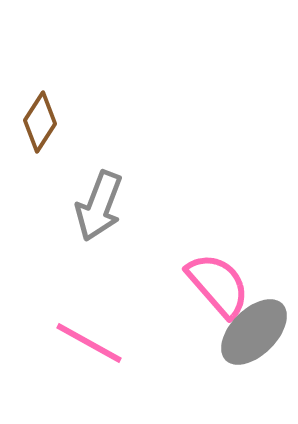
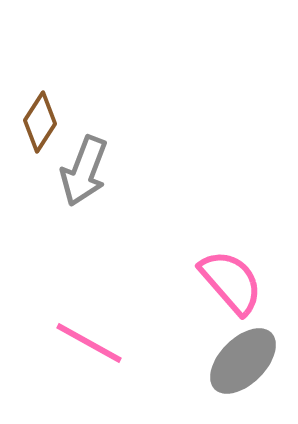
gray arrow: moved 15 px left, 35 px up
pink semicircle: moved 13 px right, 3 px up
gray ellipse: moved 11 px left, 29 px down
